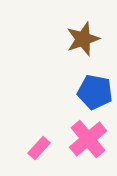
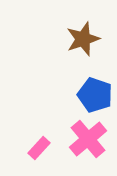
blue pentagon: moved 3 px down; rotated 8 degrees clockwise
